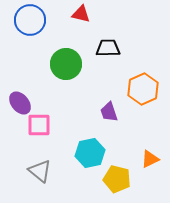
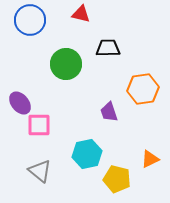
orange hexagon: rotated 16 degrees clockwise
cyan hexagon: moved 3 px left, 1 px down
